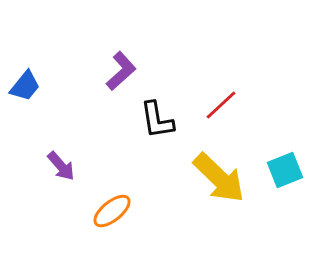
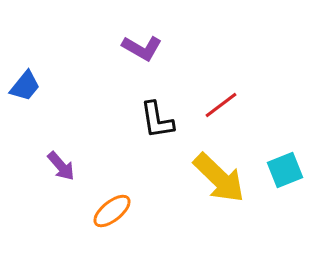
purple L-shape: moved 21 px right, 23 px up; rotated 72 degrees clockwise
red line: rotated 6 degrees clockwise
